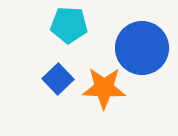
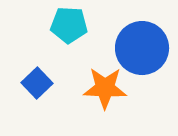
blue square: moved 21 px left, 4 px down
orange star: moved 1 px right
